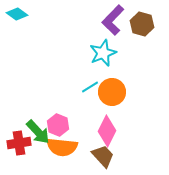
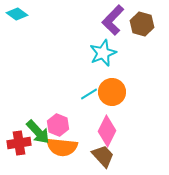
cyan line: moved 1 px left, 7 px down
